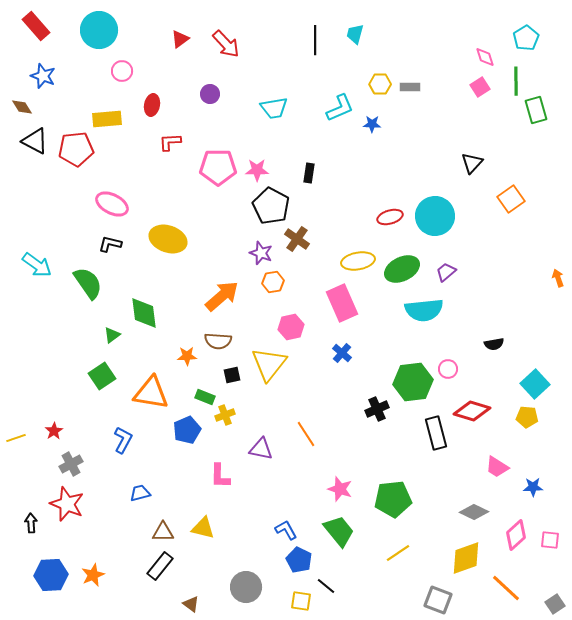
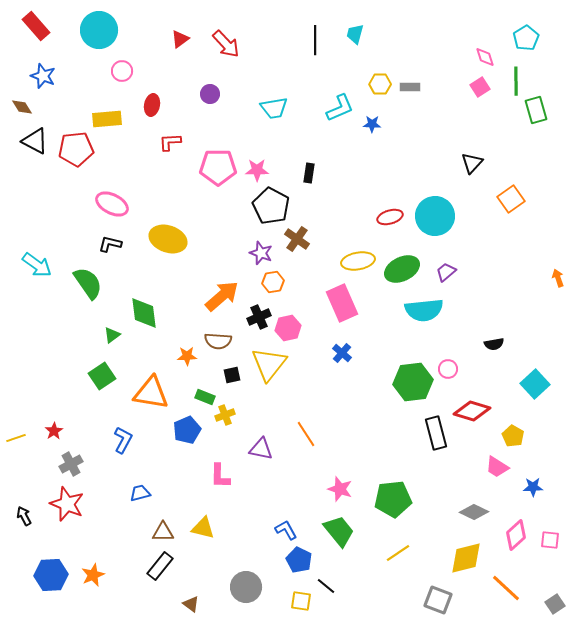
pink hexagon at (291, 327): moved 3 px left, 1 px down
black cross at (377, 409): moved 118 px left, 92 px up
yellow pentagon at (527, 417): moved 14 px left, 19 px down; rotated 25 degrees clockwise
black arrow at (31, 523): moved 7 px left, 7 px up; rotated 24 degrees counterclockwise
yellow diamond at (466, 558): rotated 6 degrees clockwise
